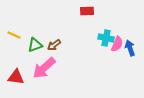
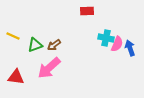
yellow line: moved 1 px left, 1 px down
pink arrow: moved 5 px right
